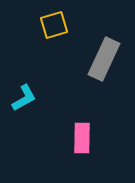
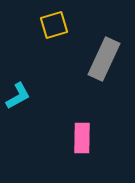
cyan L-shape: moved 6 px left, 2 px up
